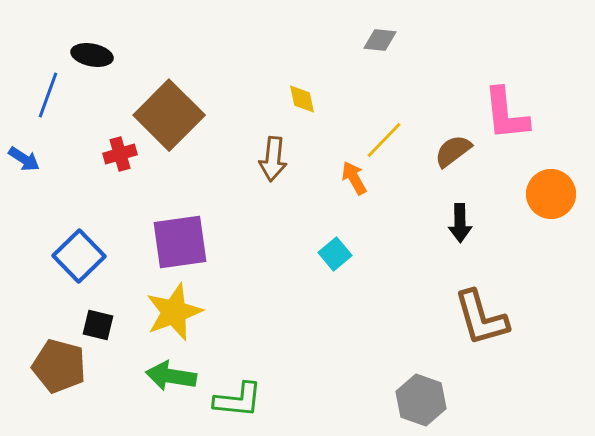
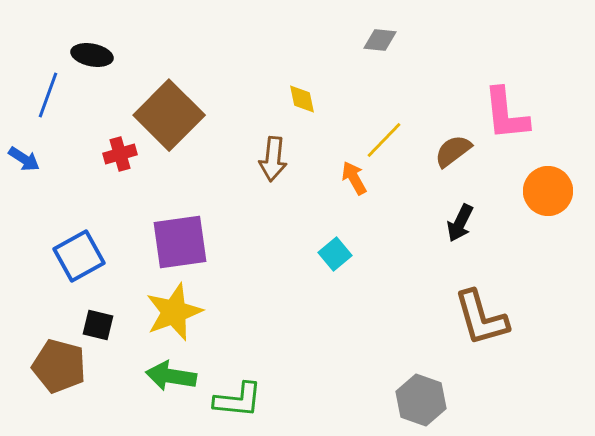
orange circle: moved 3 px left, 3 px up
black arrow: rotated 27 degrees clockwise
blue square: rotated 15 degrees clockwise
